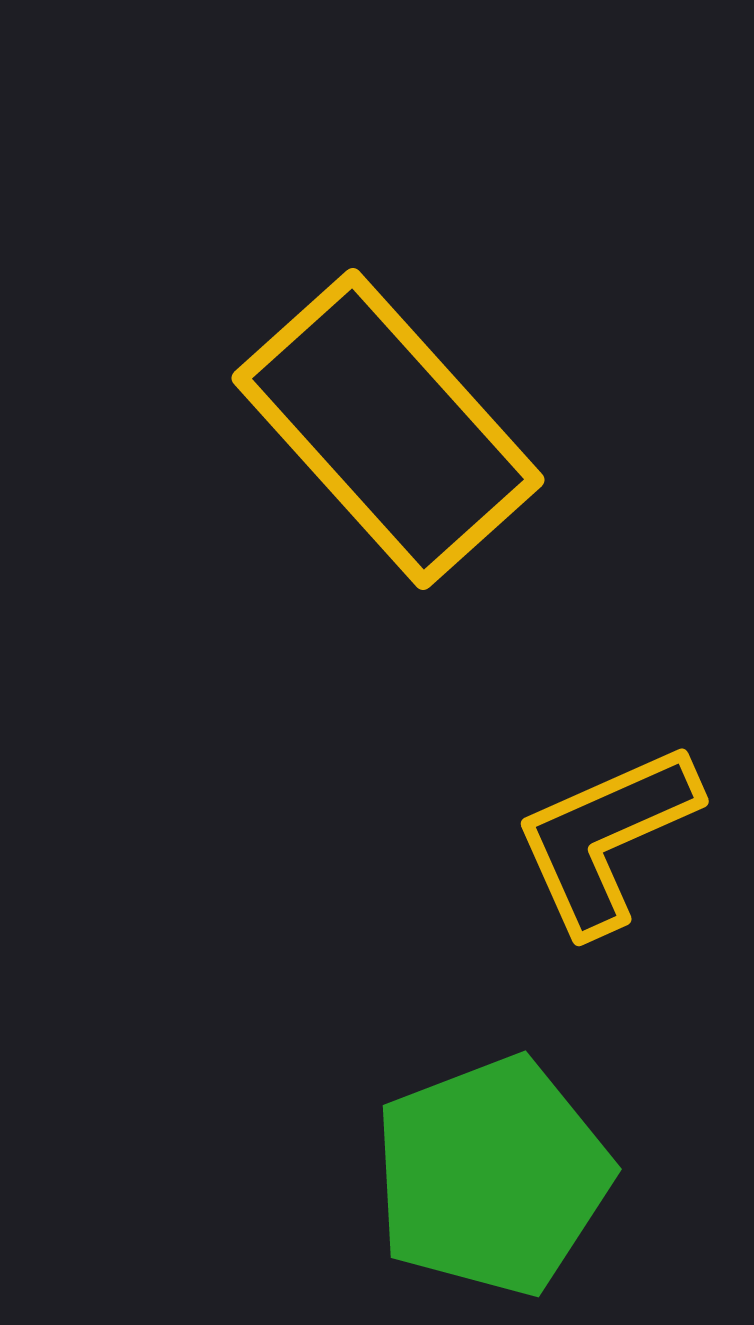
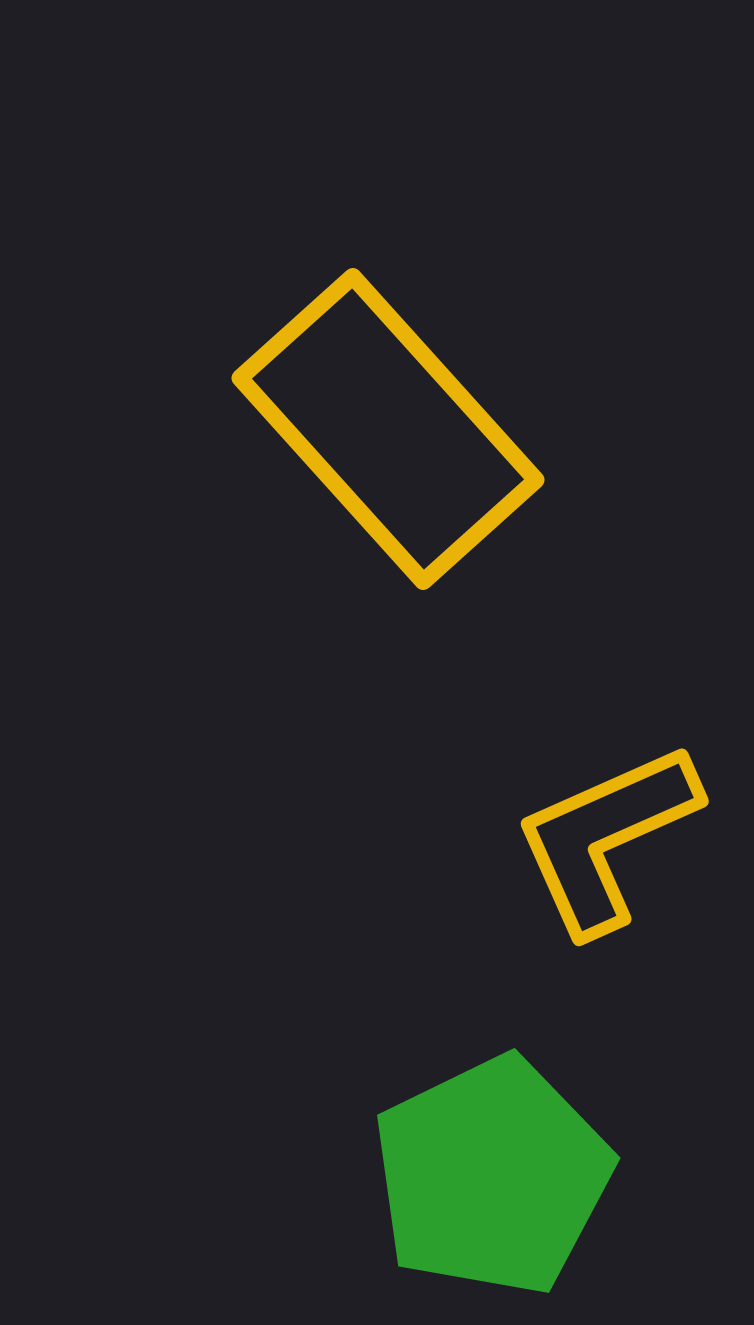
green pentagon: rotated 5 degrees counterclockwise
